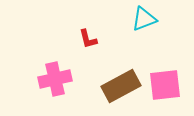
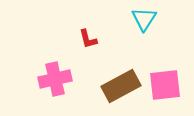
cyan triangle: rotated 36 degrees counterclockwise
